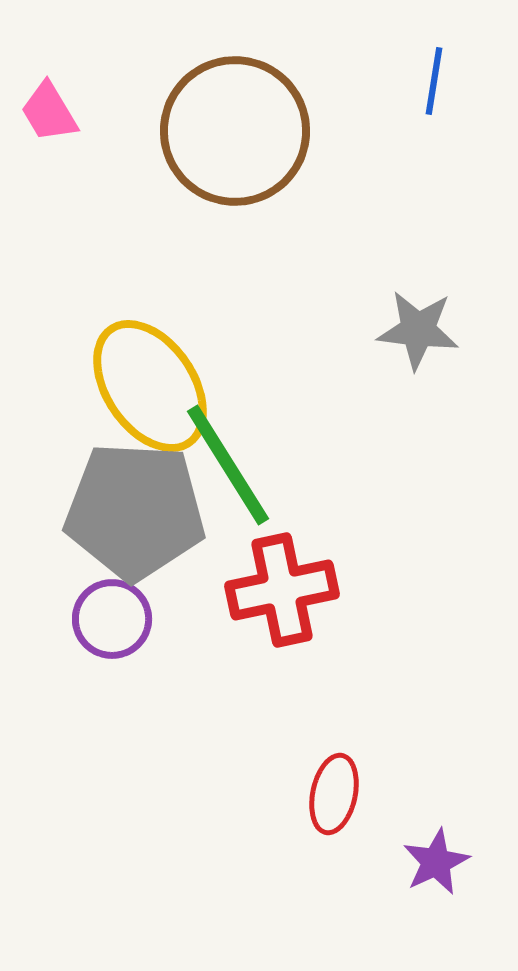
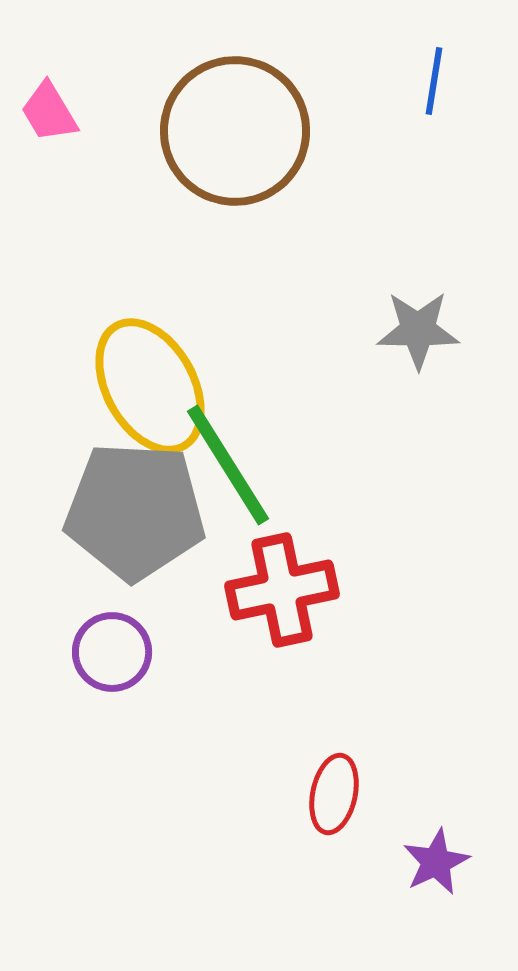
gray star: rotated 6 degrees counterclockwise
yellow ellipse: rotated 5 degrees clockwise
purple circle: moved 33 px down
